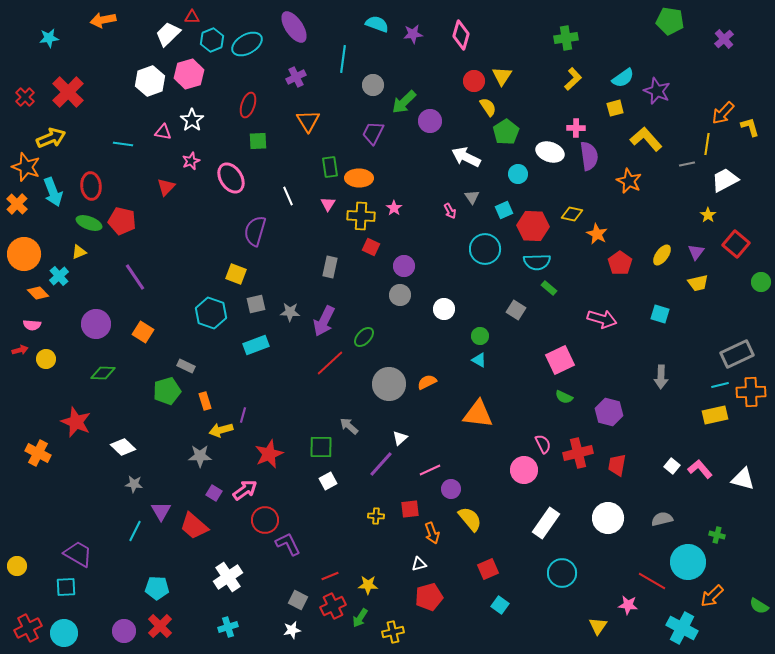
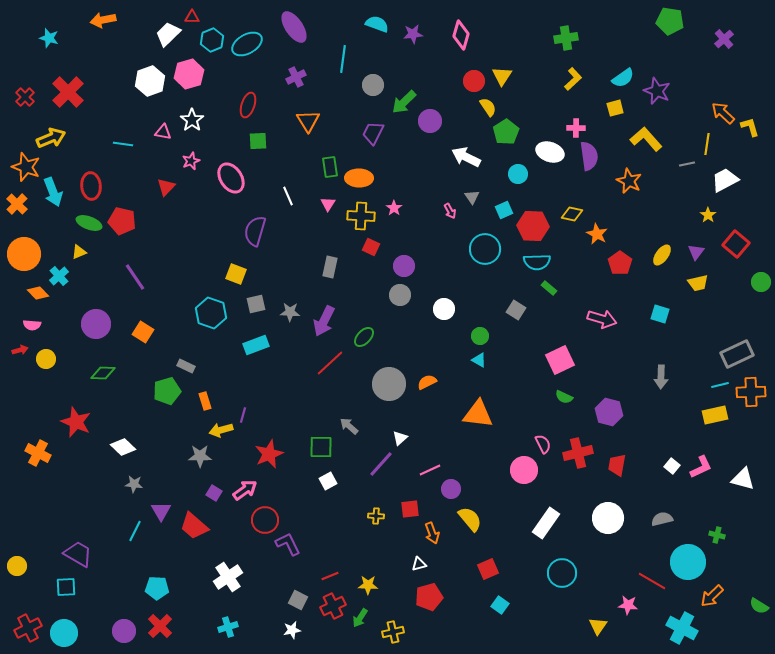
cyan star at (49, 38): rotated 24 degrees clockwise
orange arrow at (723, 113): rotated 90 degrees clockwise
pink L-shape at (700, 469): moved 1 px right, 2 px up; rotated 105 degrees clockwise
